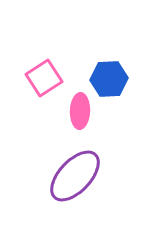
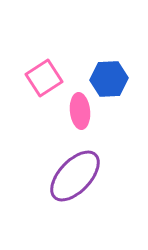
pink ellipse: rotated 8 degrees counterclockwise
